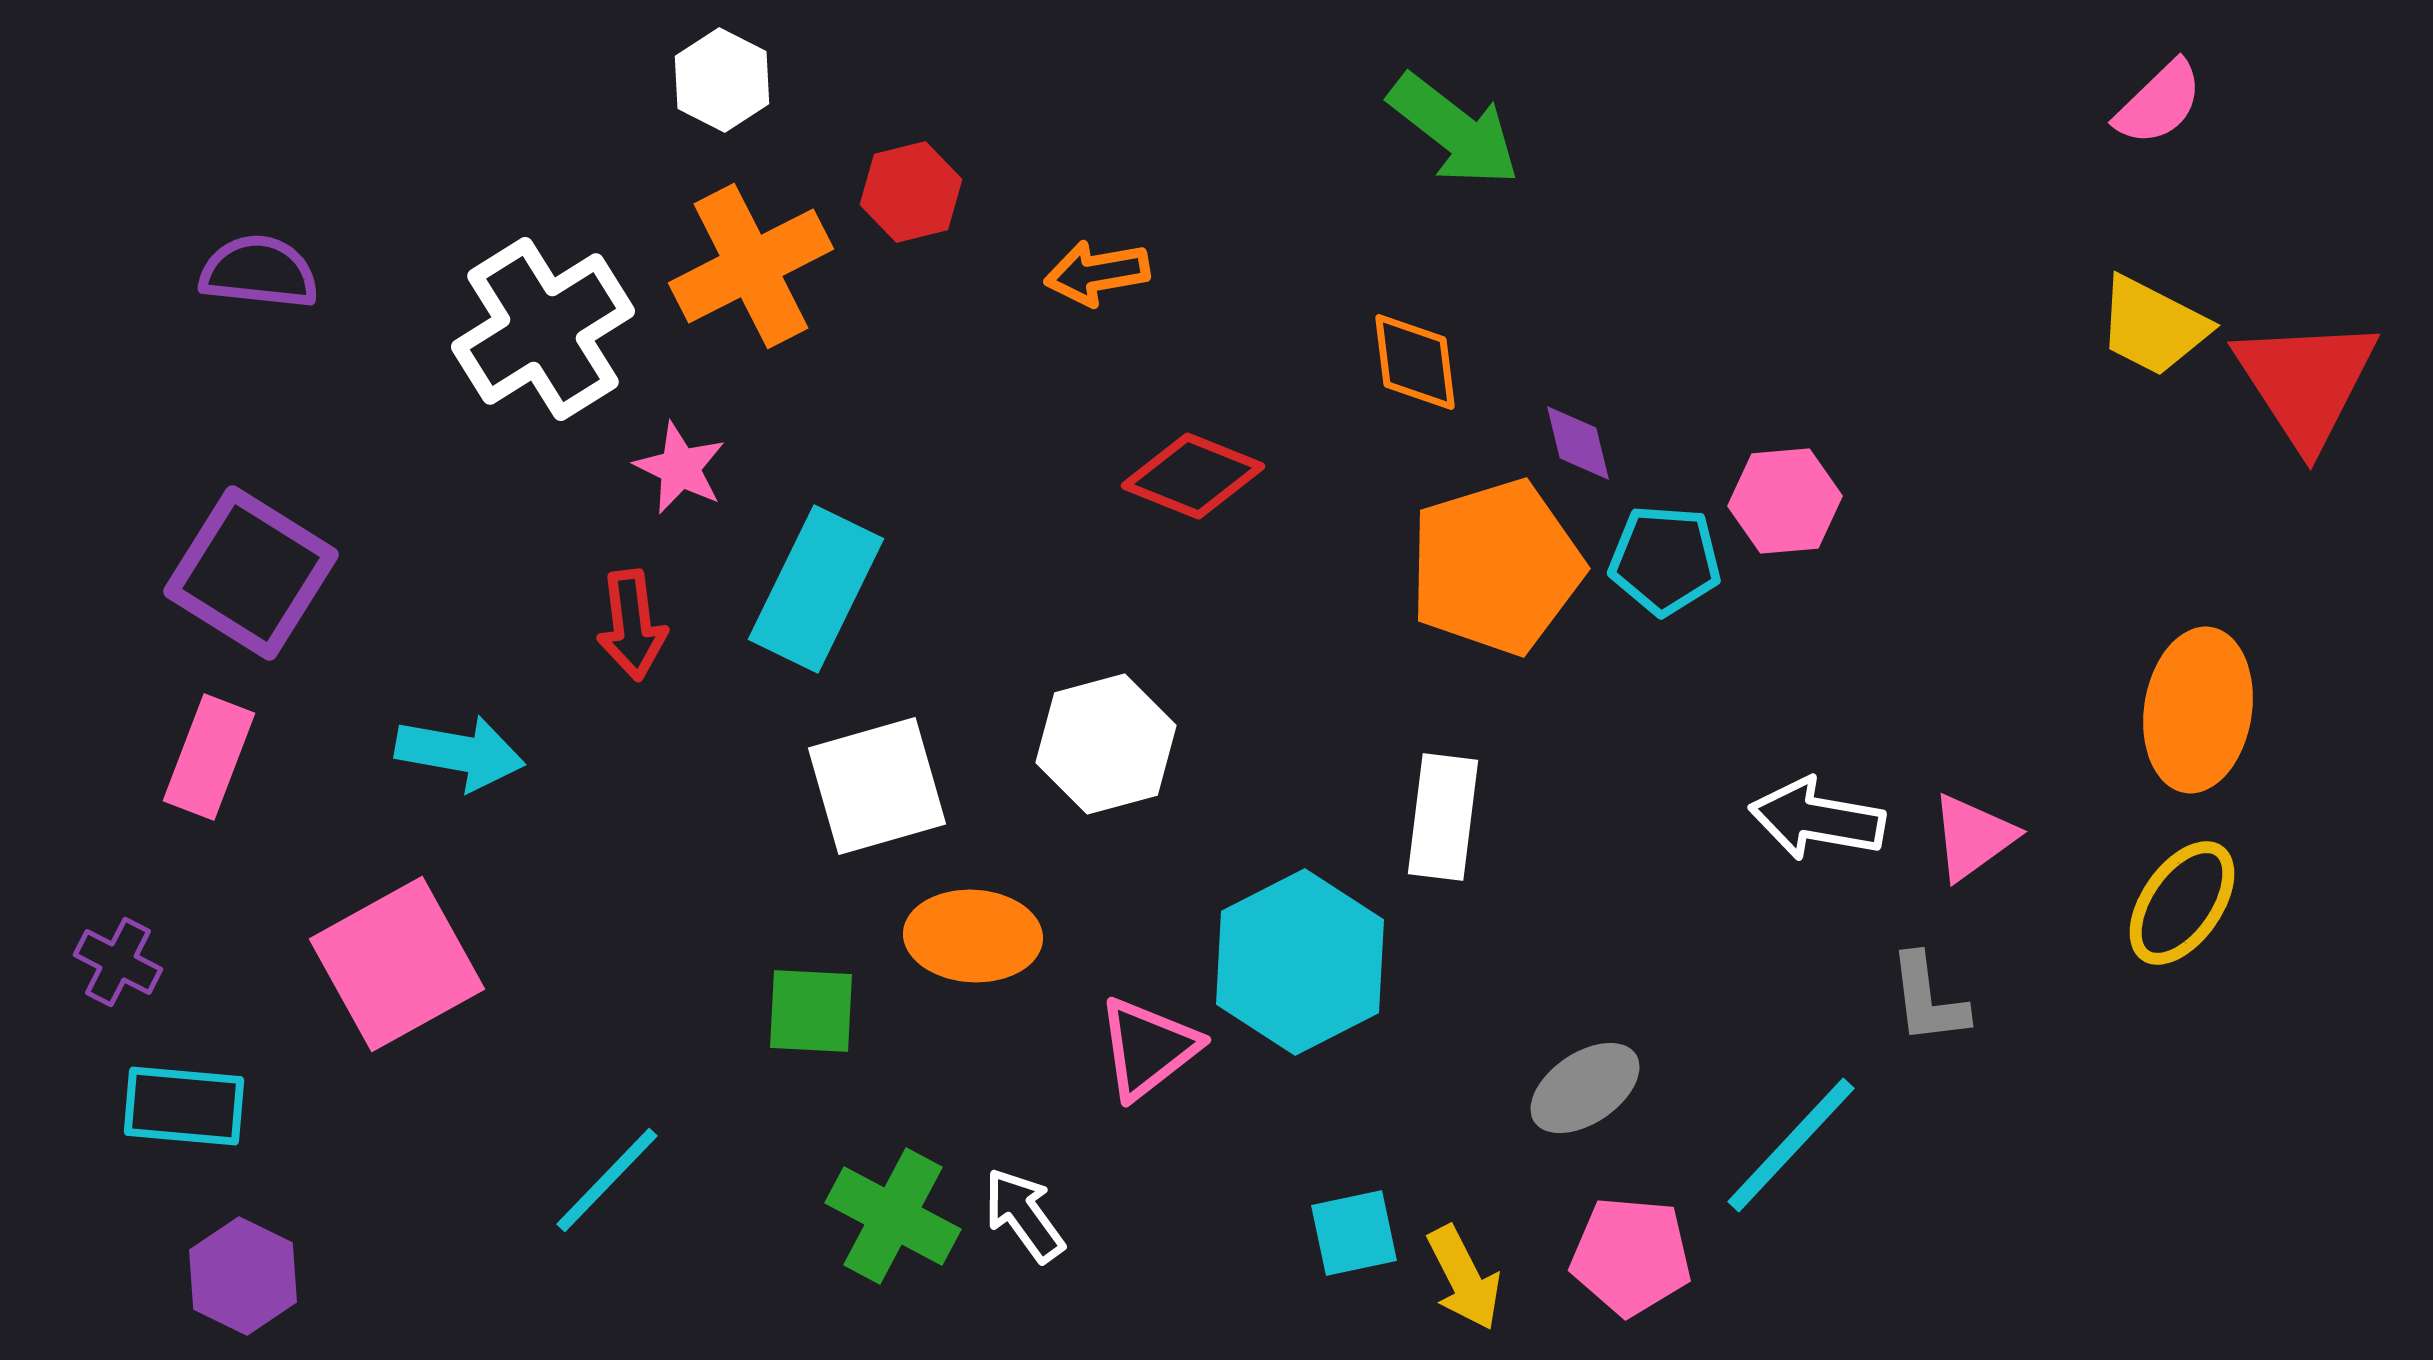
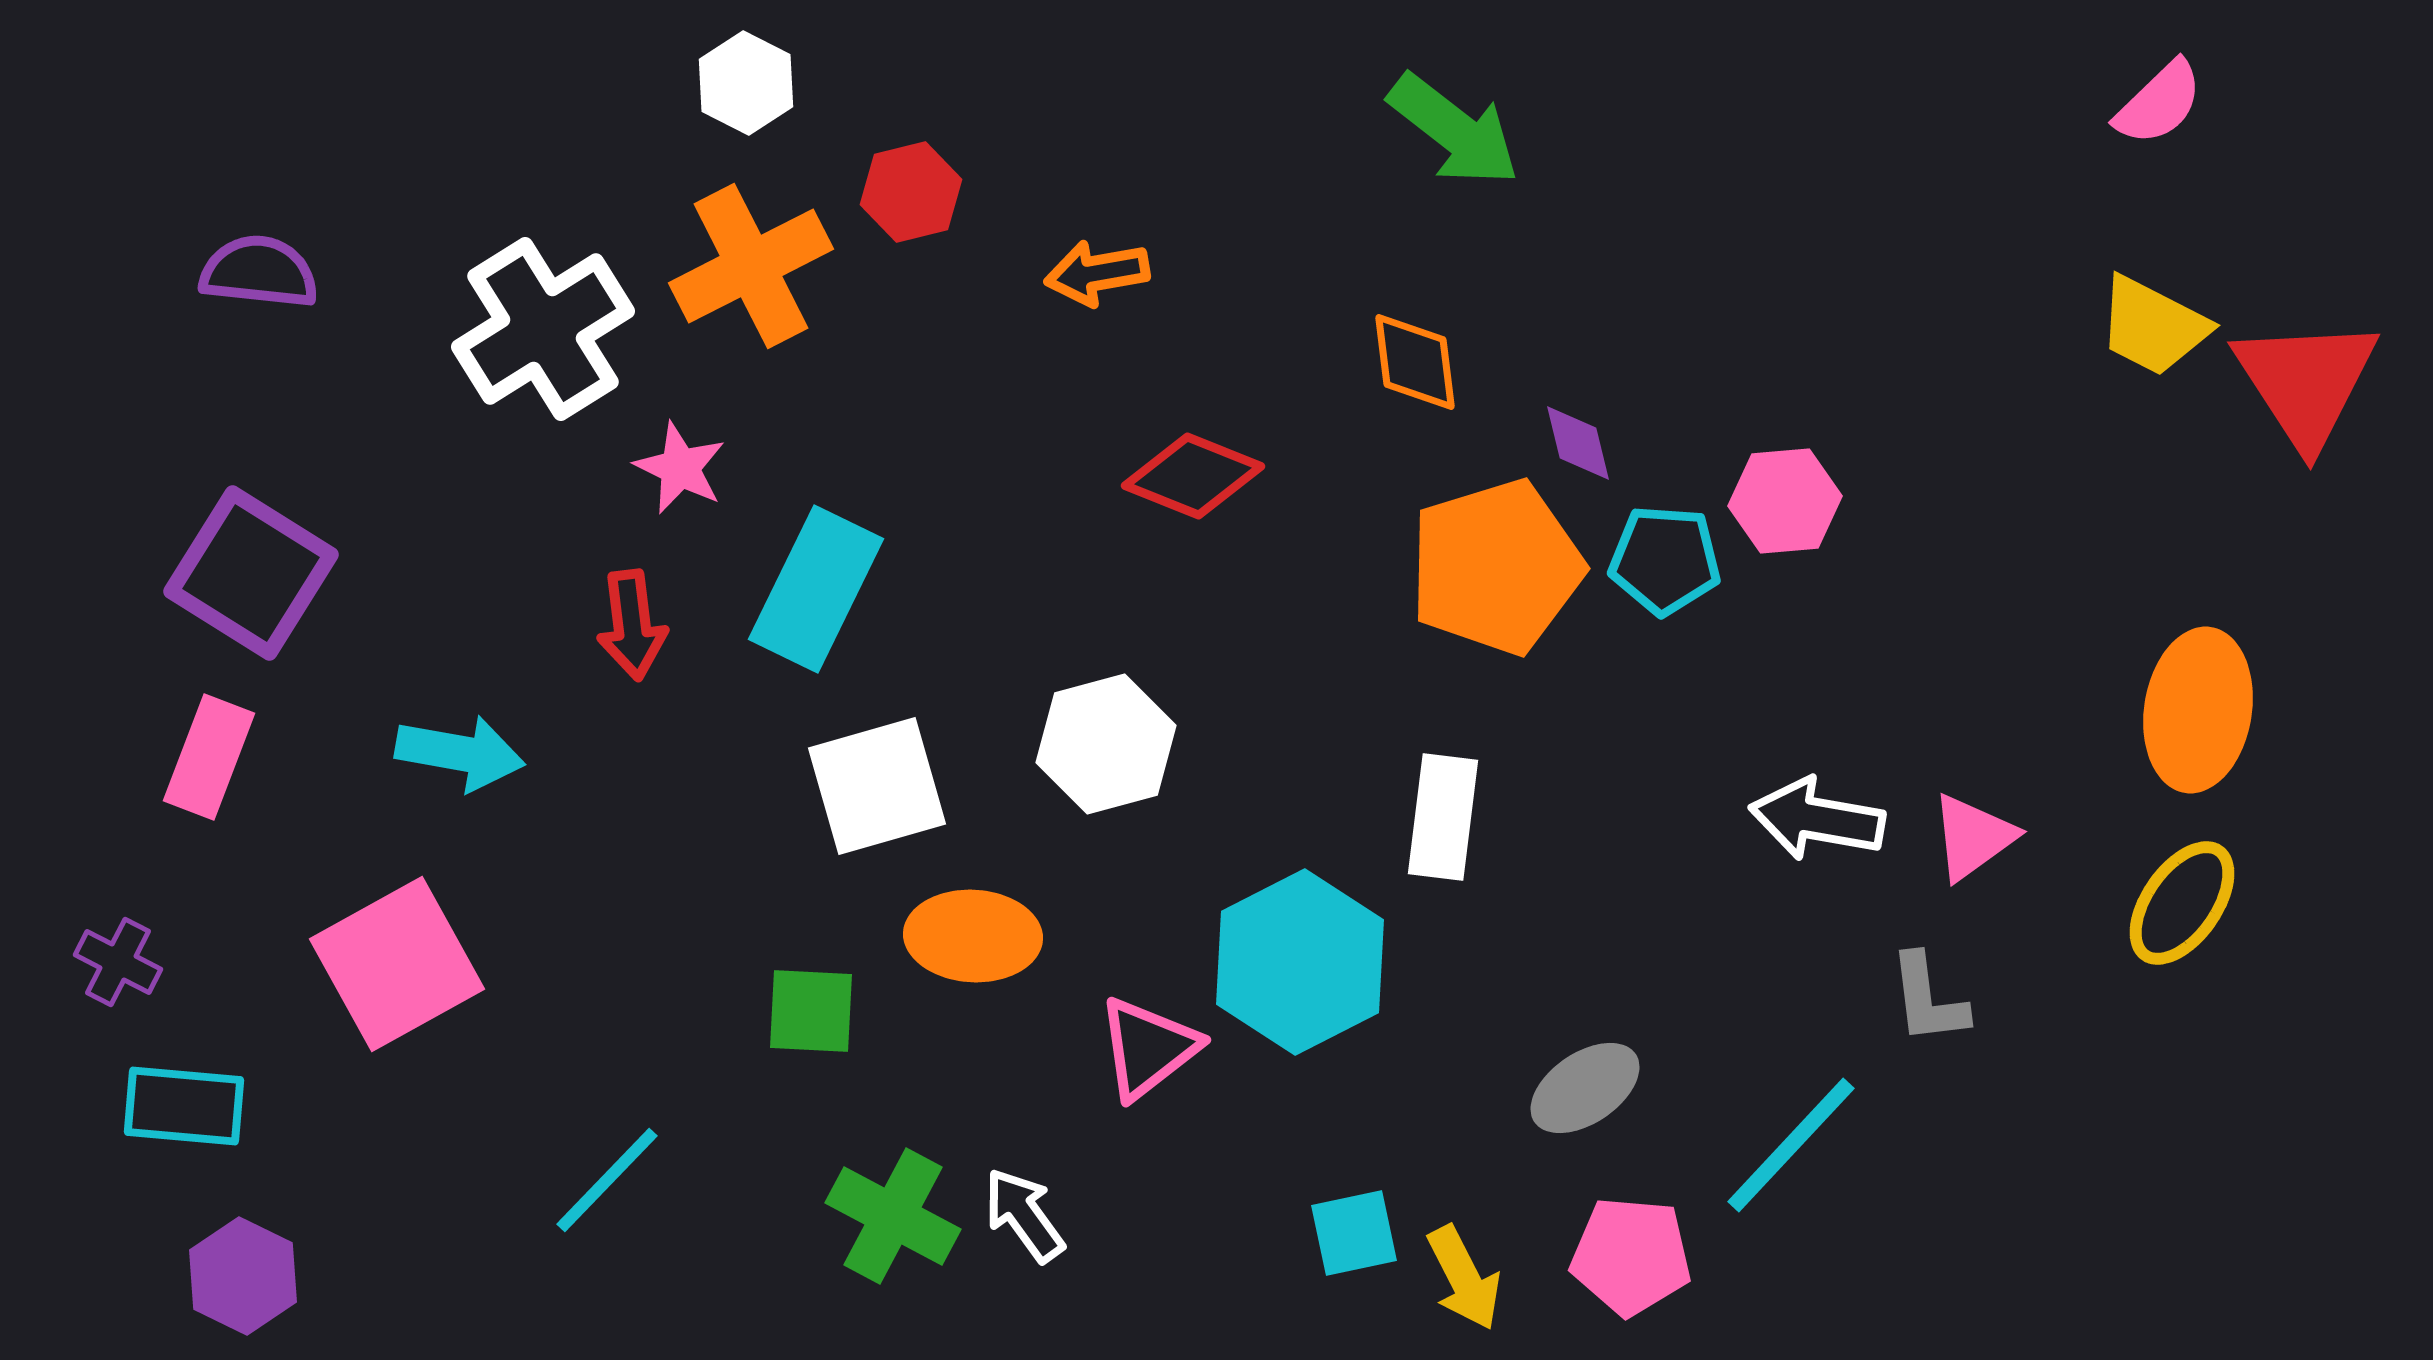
white hexagon at (722, 80): moved 24 px right, 3 px down
